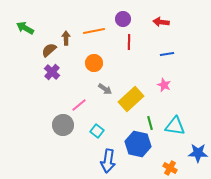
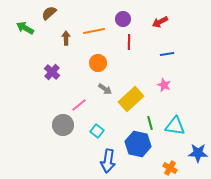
red arrow: moved 1 px left; rotated 35 degrees counterclockwise
brown semicircle: moved 37 px up
orange circle: moved 4 px right
